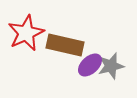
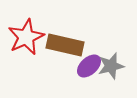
red star: moved 4 px down
purple ellipse: moved 1 px left, 1 px down
